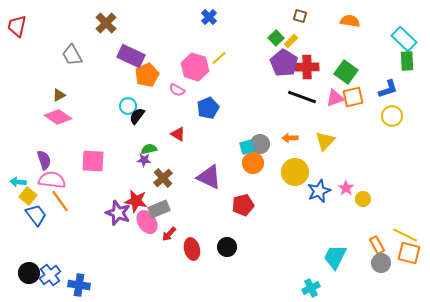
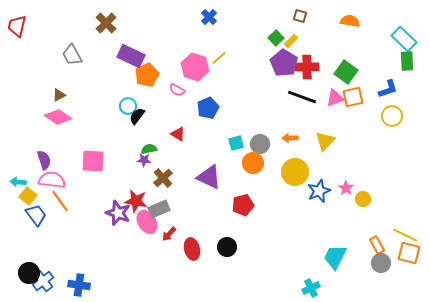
cyan square at (247, 147): moved 11 px left, 4 px up
blue cross at (50, 275): moved 7 px left, 6 px down
